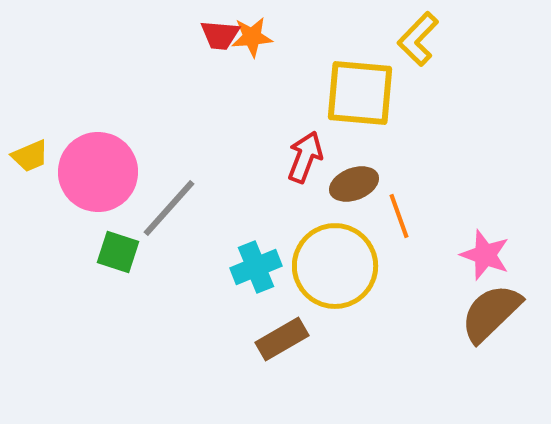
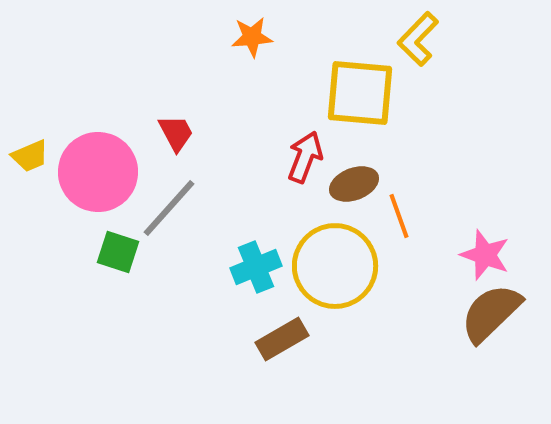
red trapezoid: moved 44 px left, 98 px down; rotated 123 degrees counterclockwise
